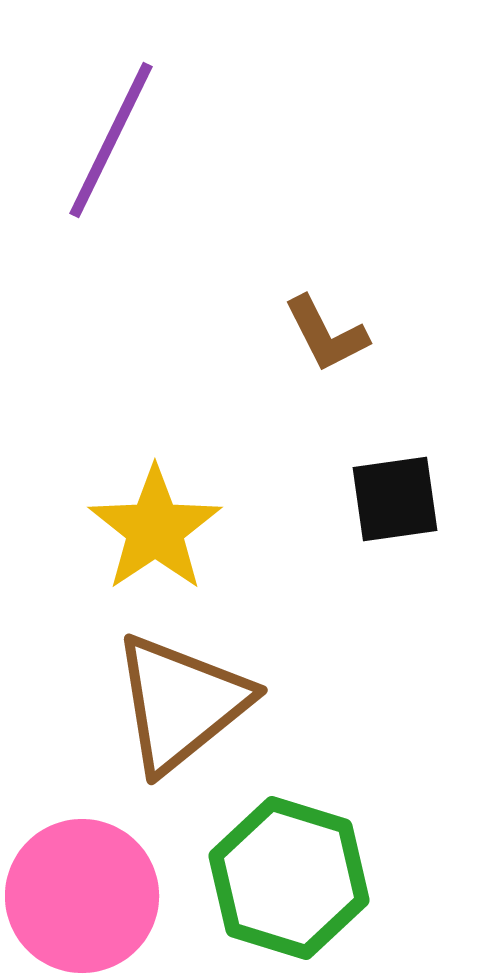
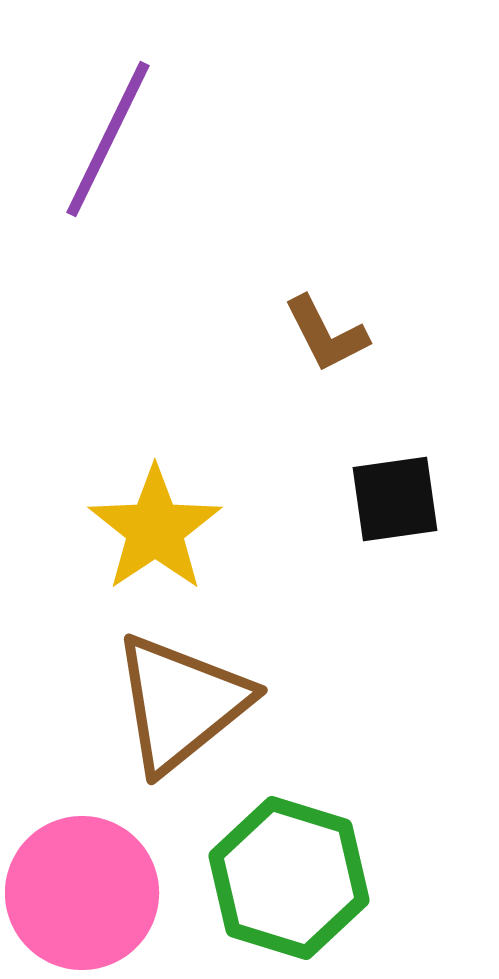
purple line: moved 3 px left, 1 px up
pink circle: moved 3 px up
